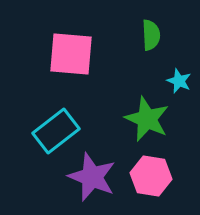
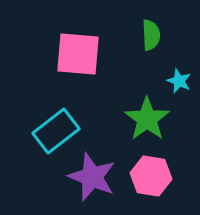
pink square: moved 7 px right
green star: rotated 12 degrees clockwise
